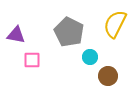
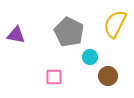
pink square: moved 22 px right, 17 px down
